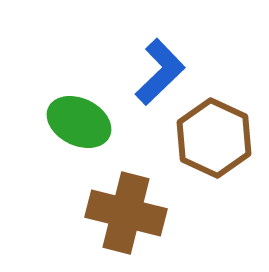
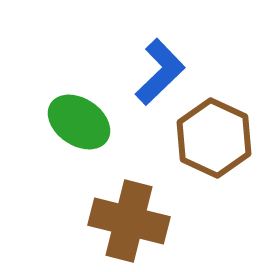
green ellipse: rotated 8 degrees clockwise
brown cross: moved 3 px right, 8 px down
